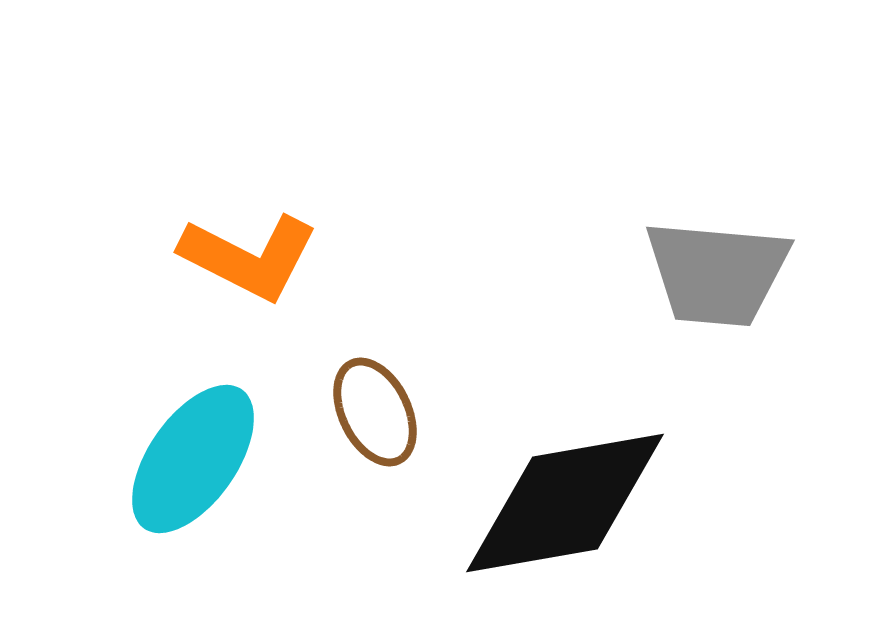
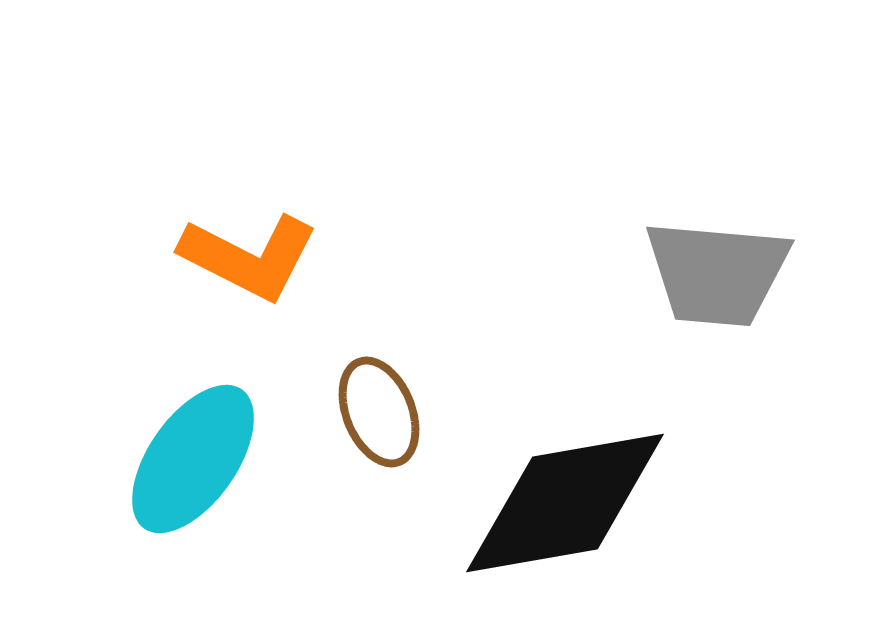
brown ellipse: moved 4 px right; rotated 4 degrees clockwise
